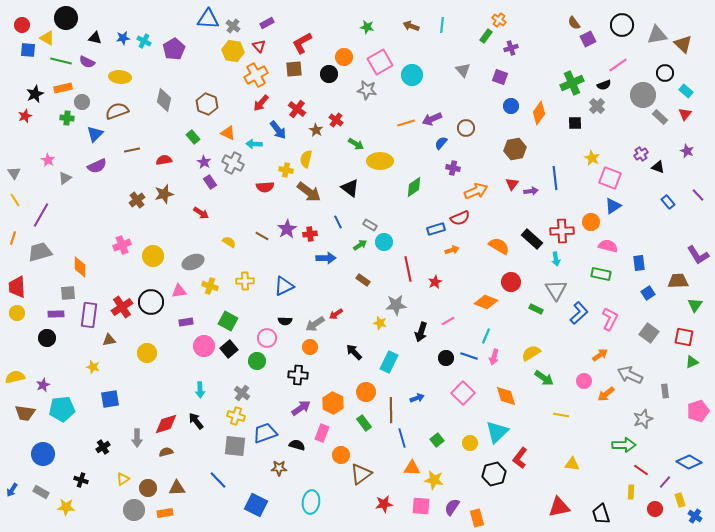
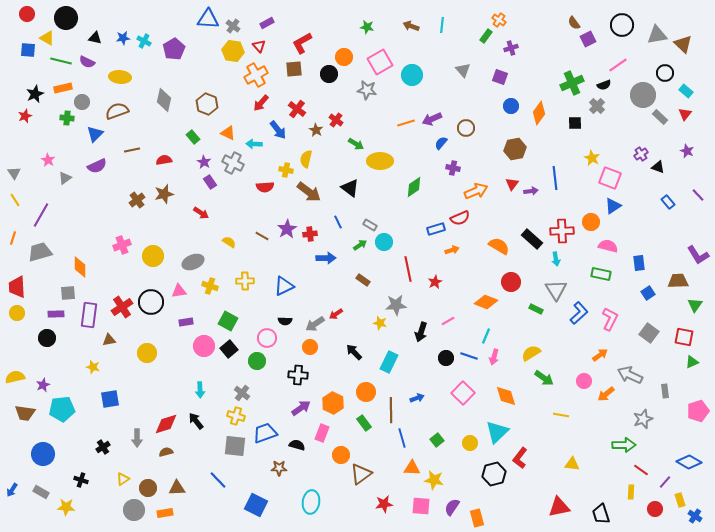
red circle at (22, 25): moved 5 px right, 11 px up
